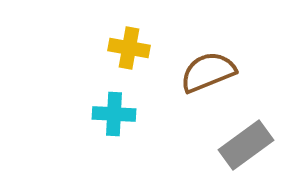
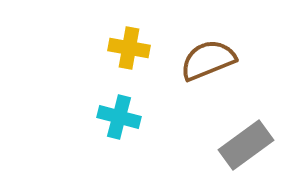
brown semicircle: moved 12 px up
cyan cross: moved 5 px right, 3 px down; rotated 12 degrees clockwise
